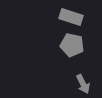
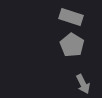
gray pentagon: rotated 20 degrees clockwise
